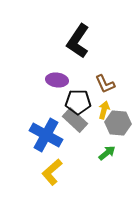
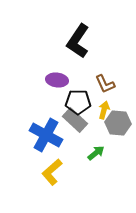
green arrow: moved 11 px left
